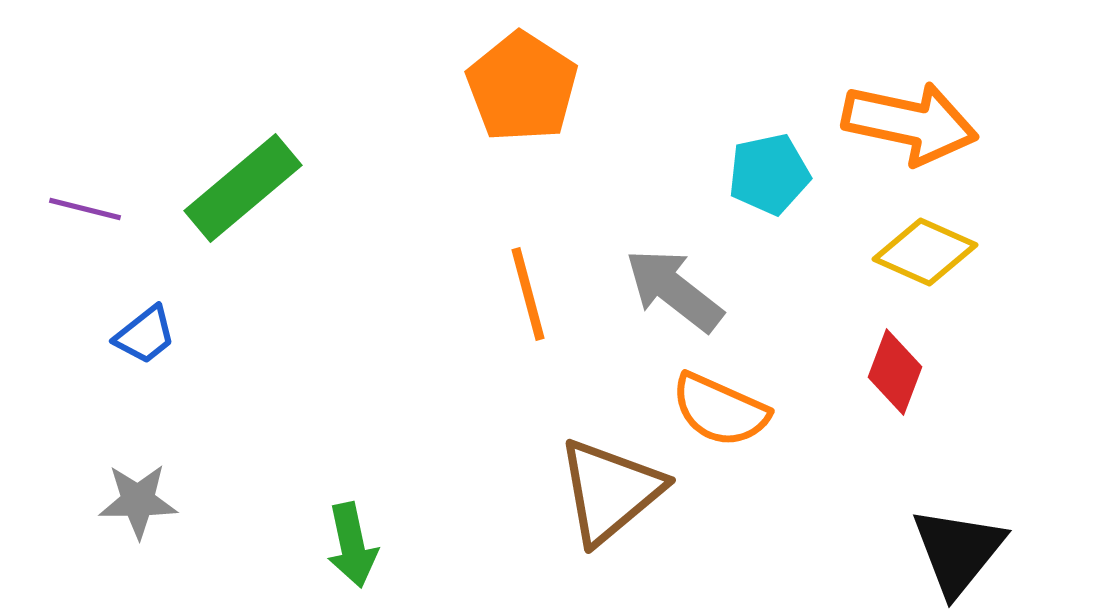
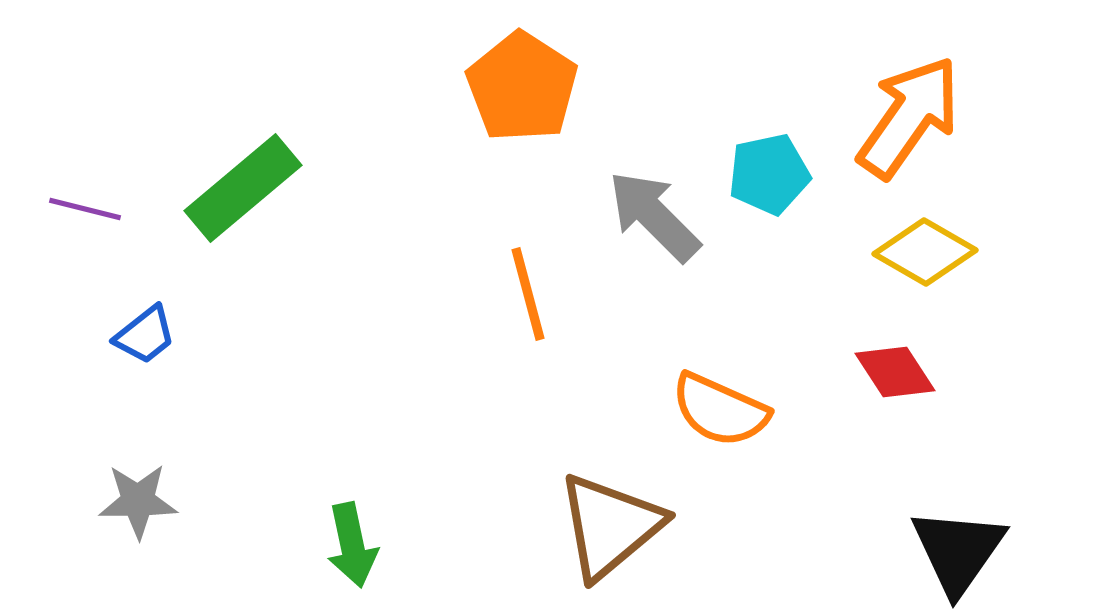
orange arrow: moved 1 px left, 6 px up; rotated 67 degrees counterclockwise
yellow diamond: rotated 6 degrees clockwise
gray arrow: moved 20 px left, 74 px up; rotated 7 degrees clockwise
red diamond: rotated 54 degrees counterclockwise
brown triangle: moved 35 px down
black triangle: rotated 4 degrees counterclockwise
